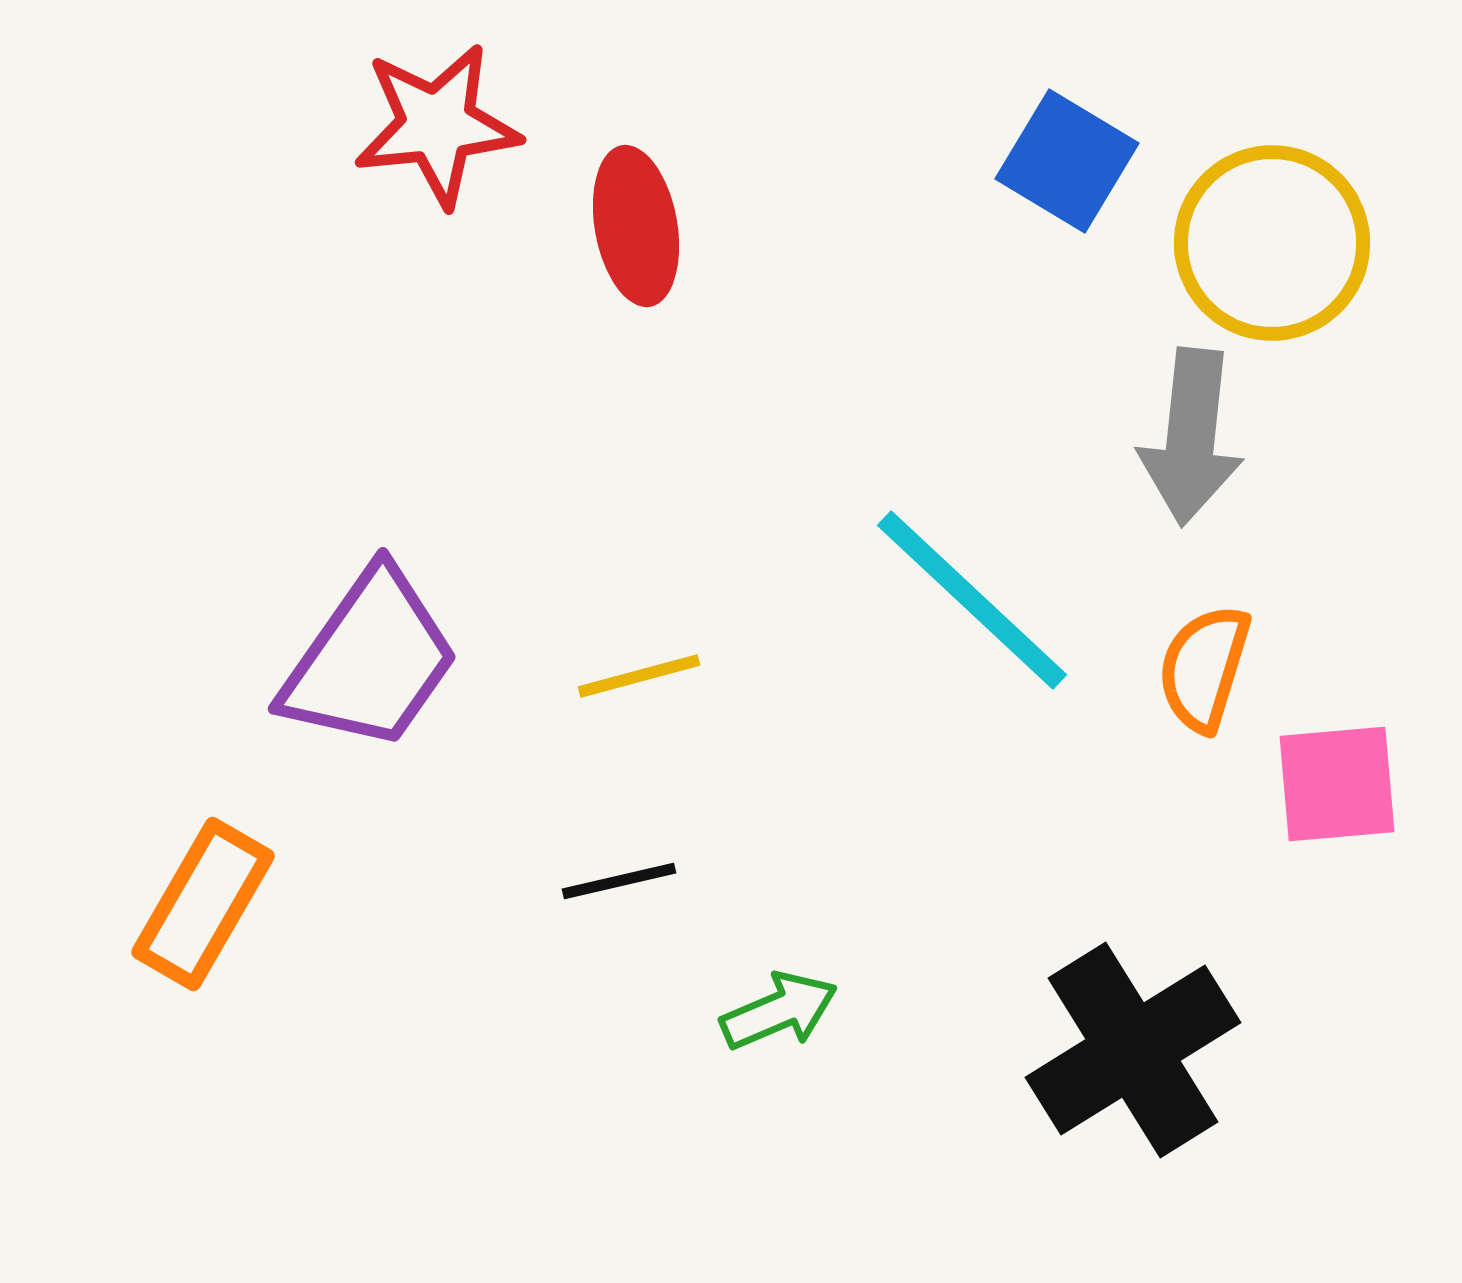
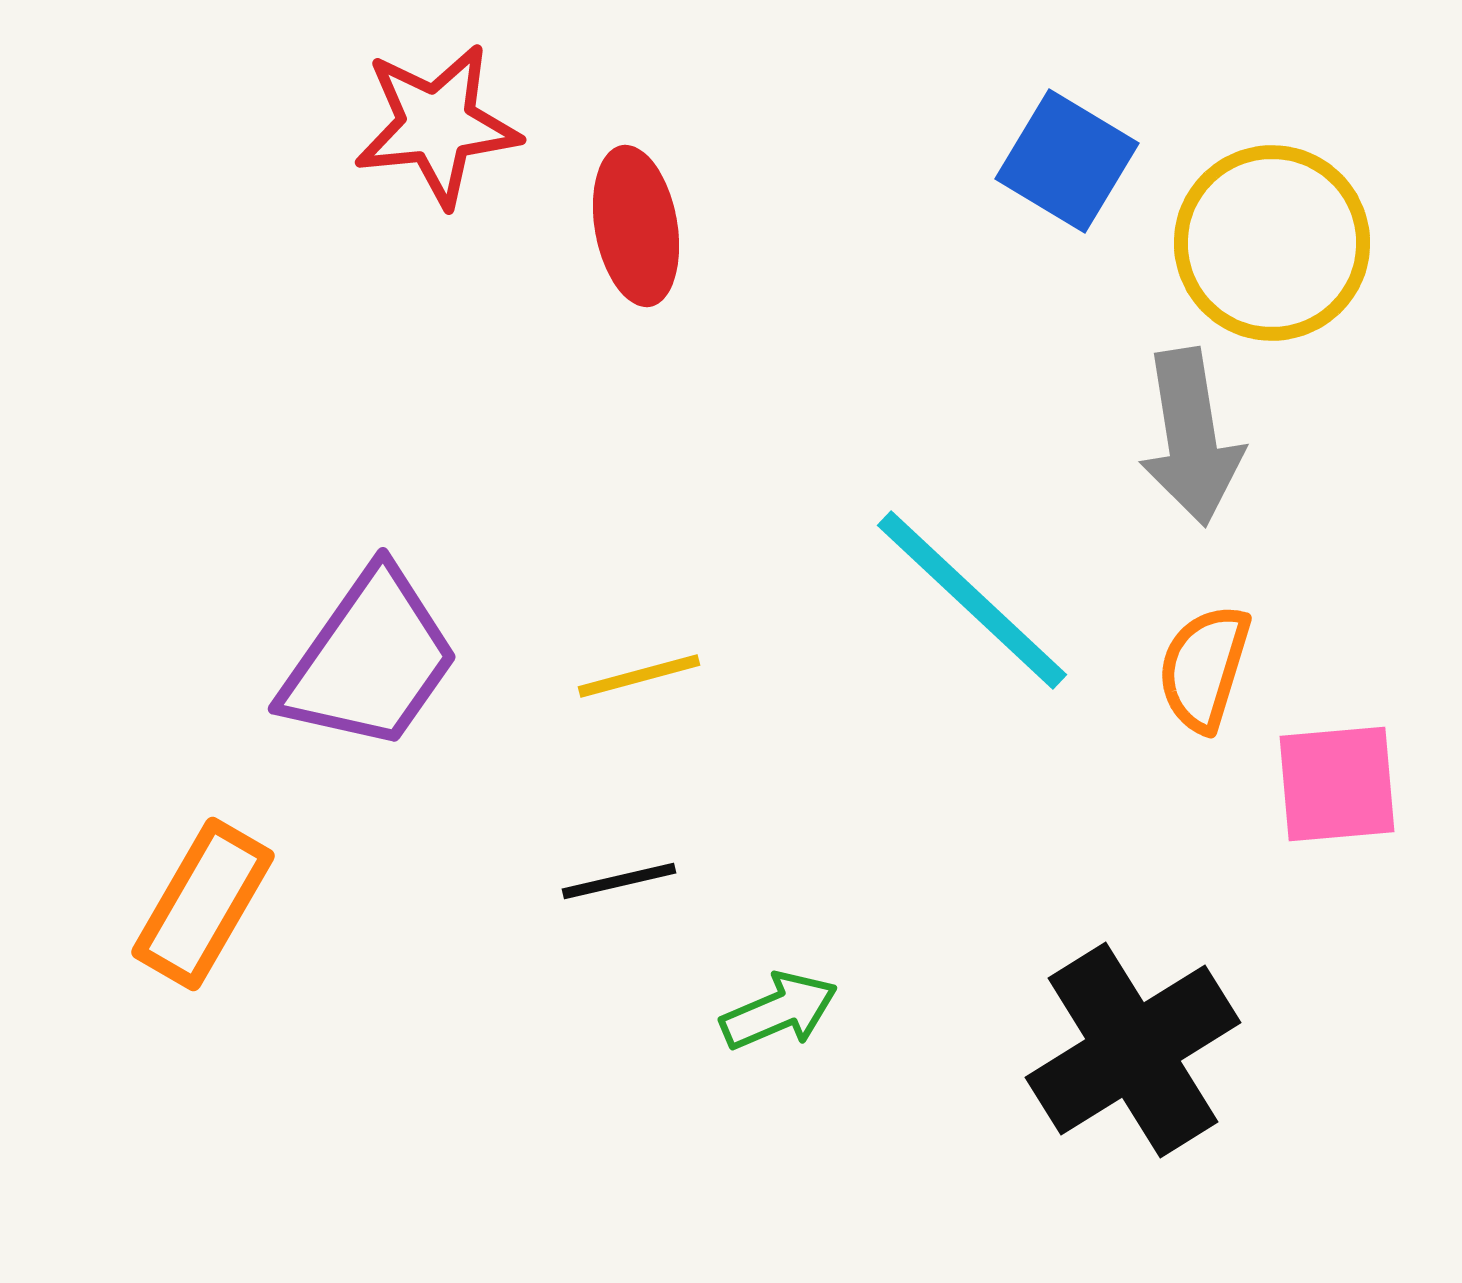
gray arrow: rotated 15 degrees counterclockwise
